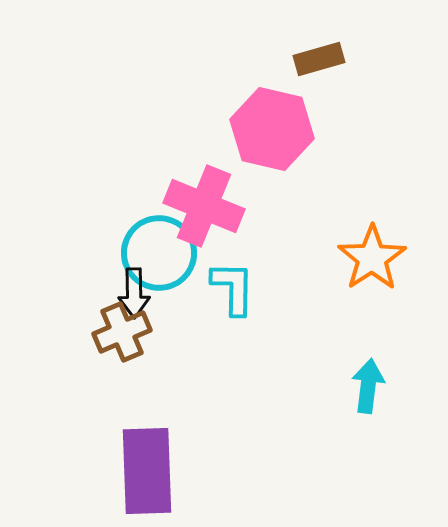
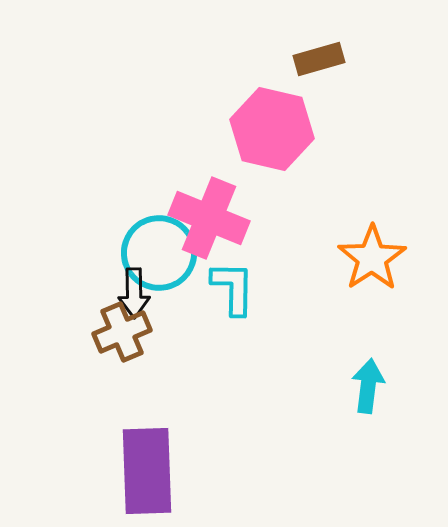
pink cross: moved 5 px right, 12 px down
